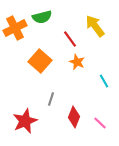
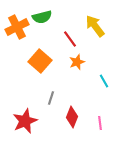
orange cross: moved 2 px right, 1 px up
orange star: rotated 28 degrees clockwise
gray line: moved 1 px up
red diamond: moved 2 px left
pink line: rotated 40 degrees clockwise
